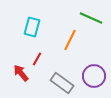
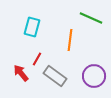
orange line: rotated 20 degrees counterclockwise
gray rectangle: moved 7 px left, 7 px up
